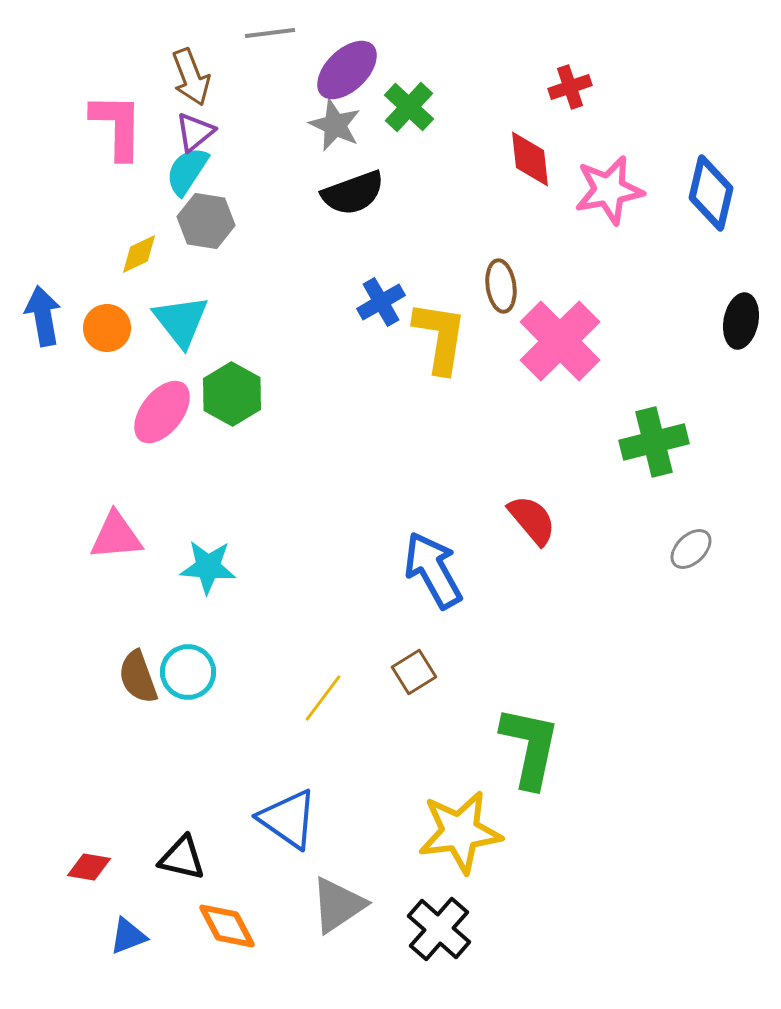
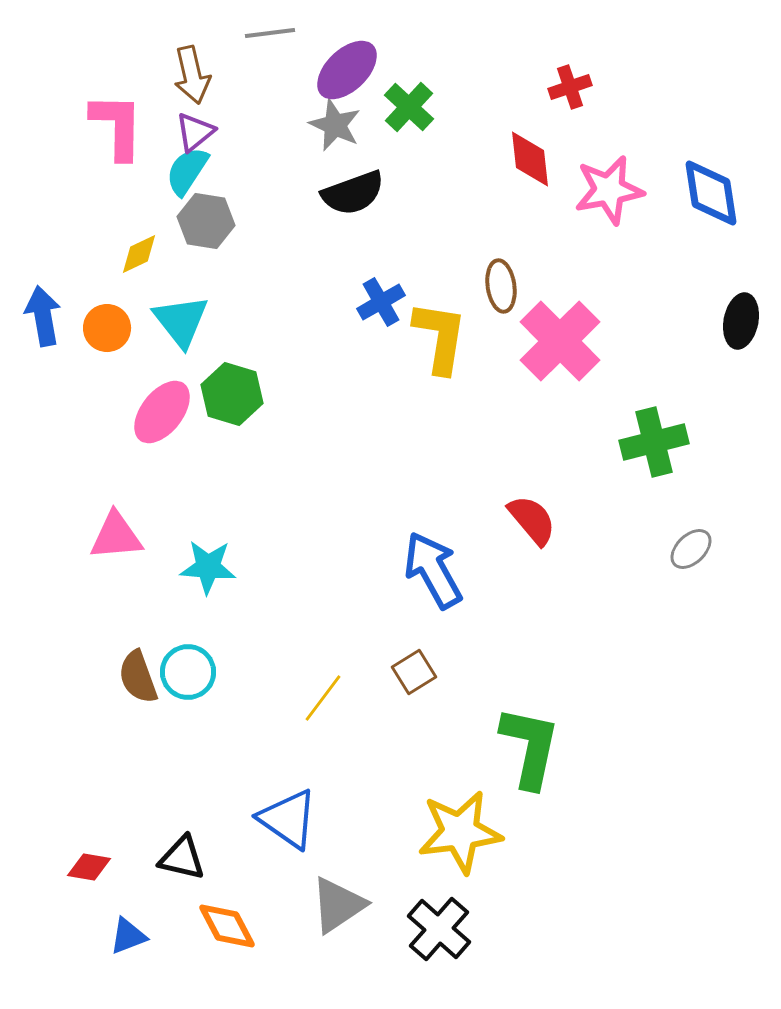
brown arrow at (191, 77): moved 1 px right, 2 px up; rotated 8 degrees clockwise
blue diamond at (711, 193): rotated 22 degrees counterclockwise
green hexagon at (232, 394): rotated 12 degrees counterclockwise
